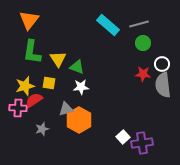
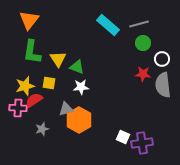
white circle: moved 5 px up
white square: rotated 24 degrees counterclockwise
